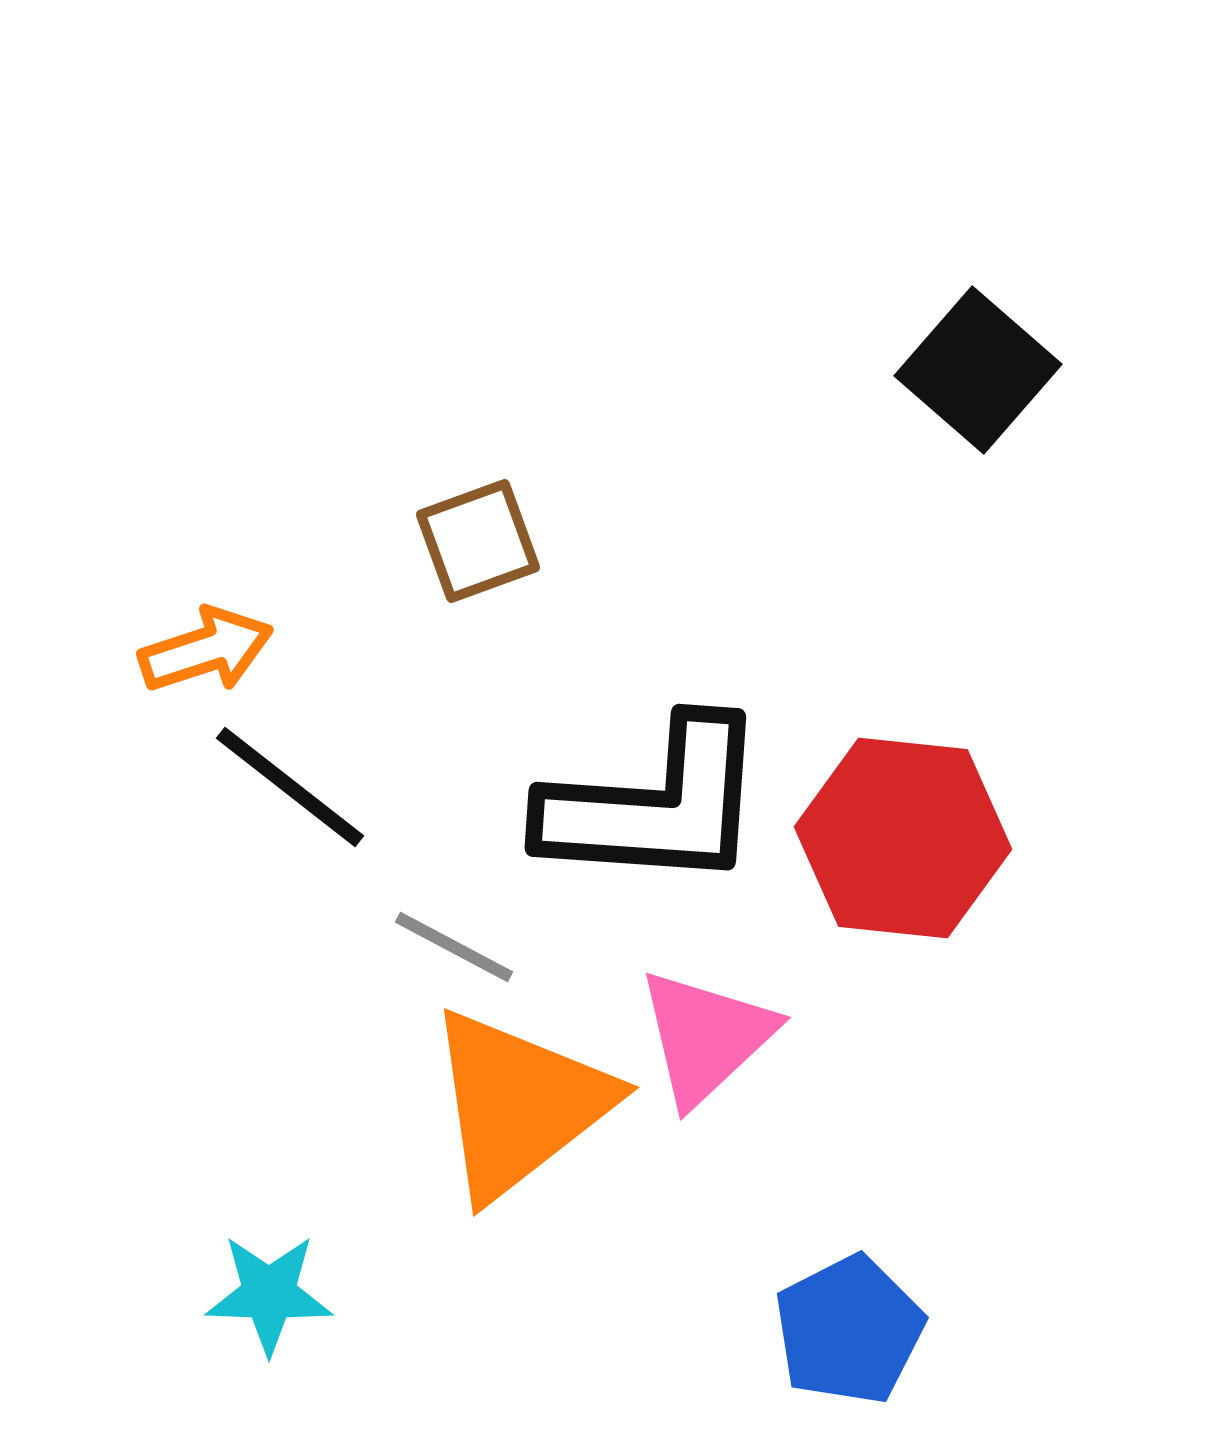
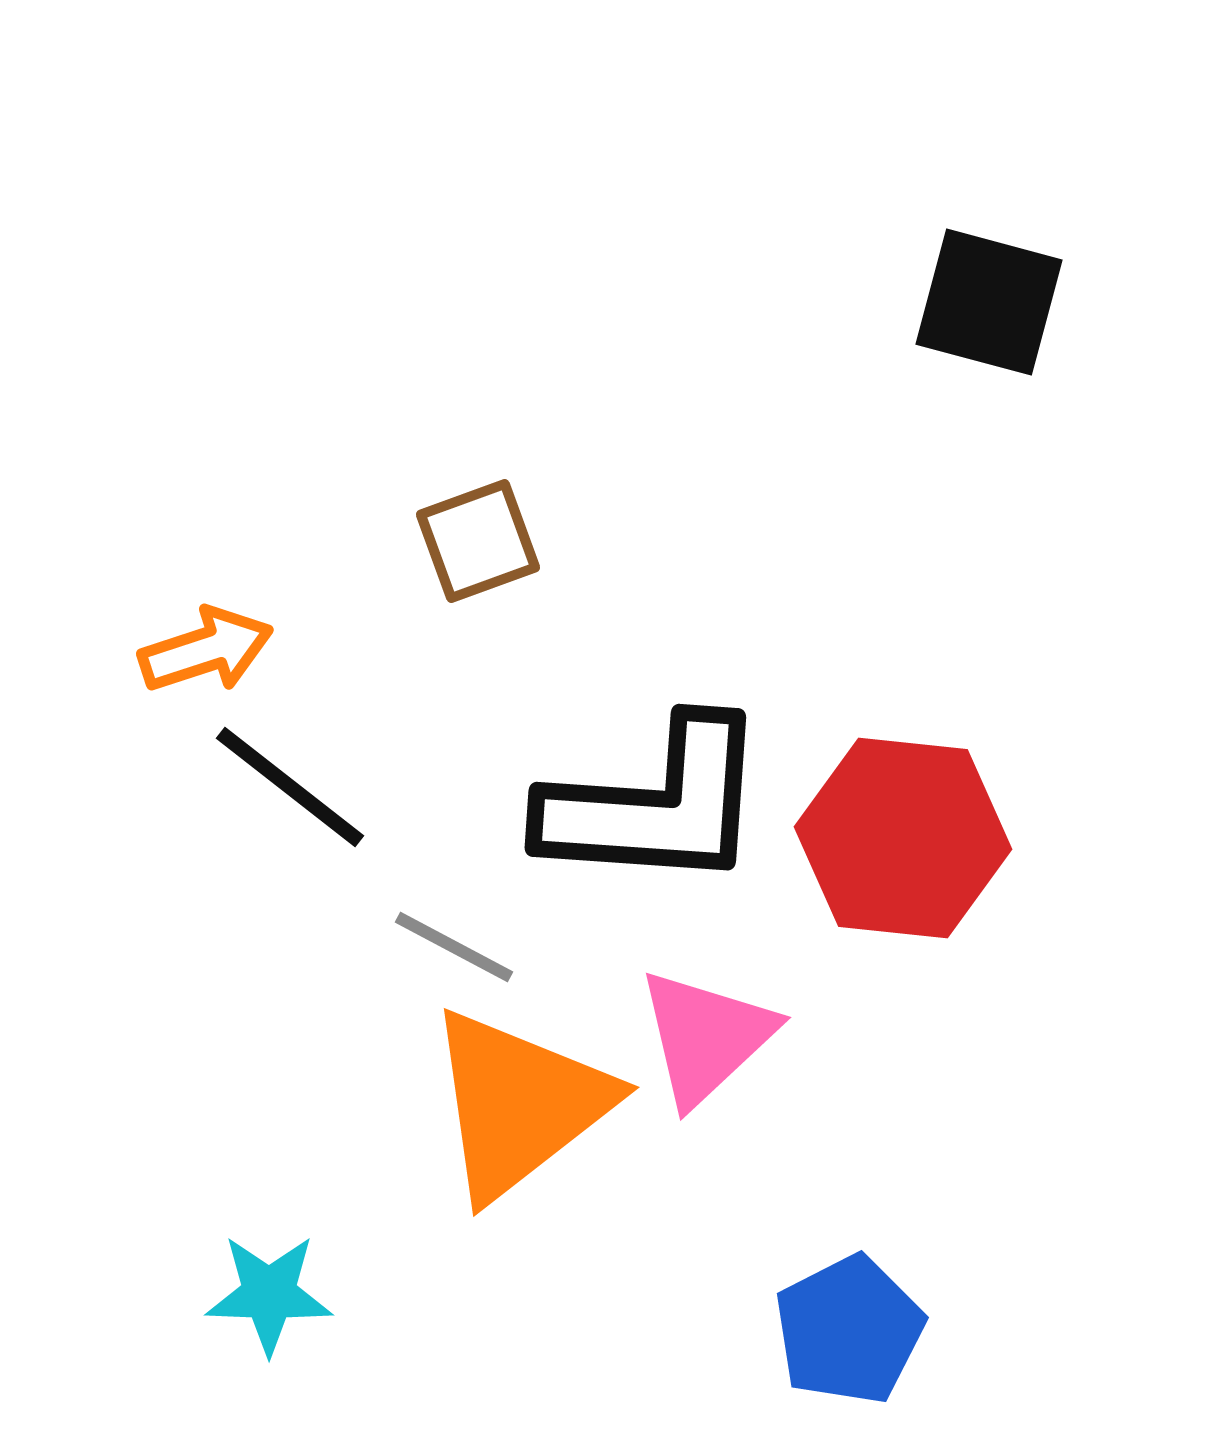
black square: moved 11 px right, 68 px up; rotated 26 degrees counterclockwise
